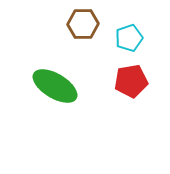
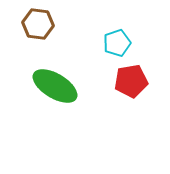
brown hexagon: moved 45 px left; rotated 8 degrees clockwise
cyan pentagon: moved 12 px left, 5 px down
